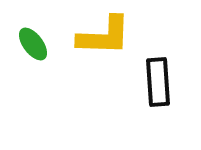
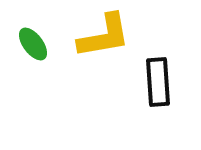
yellow L-shape: rotated 12 degrees counterclockwise
